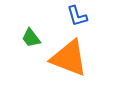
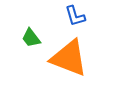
blue L-shape: moved 2 px left
